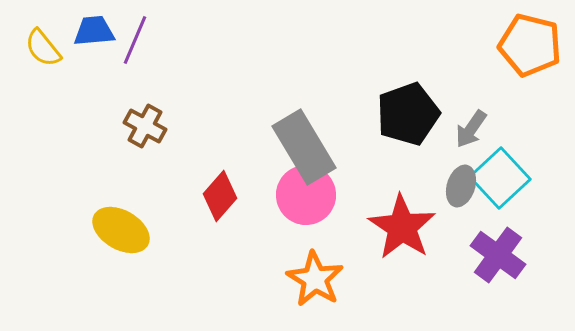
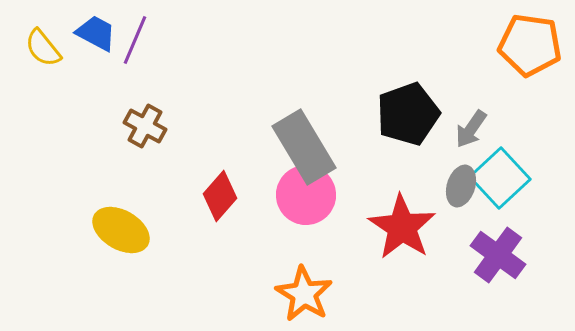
blue trapezoid: moved 2 px right, 2 px down; rotated 33 degrees clockwise
orange pentagon: rotated 6 degrees counterclockwise
orange star: moved 11 px left, 15 px down
